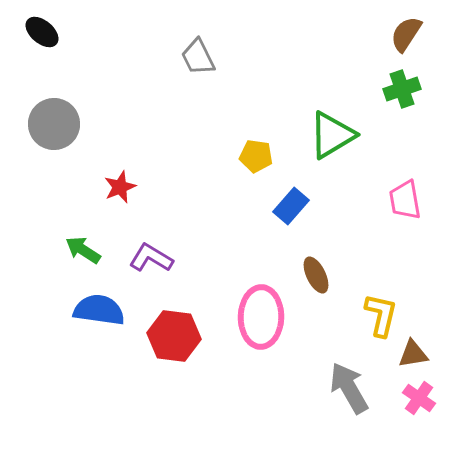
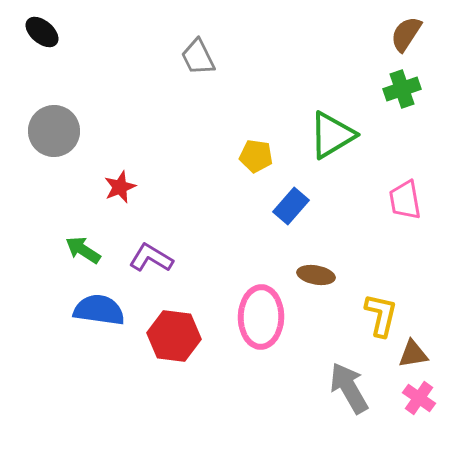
gray circle: moved 7 px down
brown ellipse: rotated 54 degrees counterclockwise
